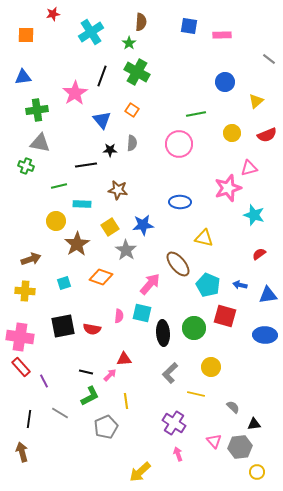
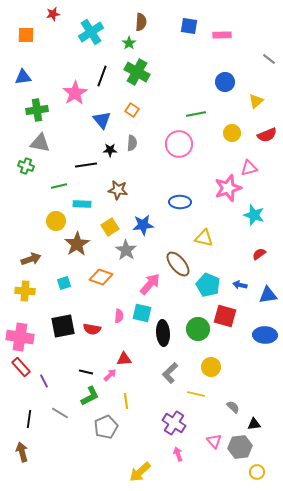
green circle at (194, 328): moved 4 px right, 1 px down
